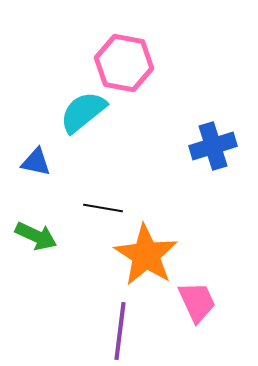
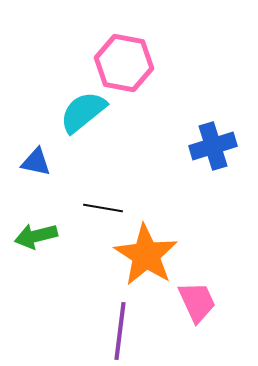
green arrow: rotated 141 degrees clockwise
